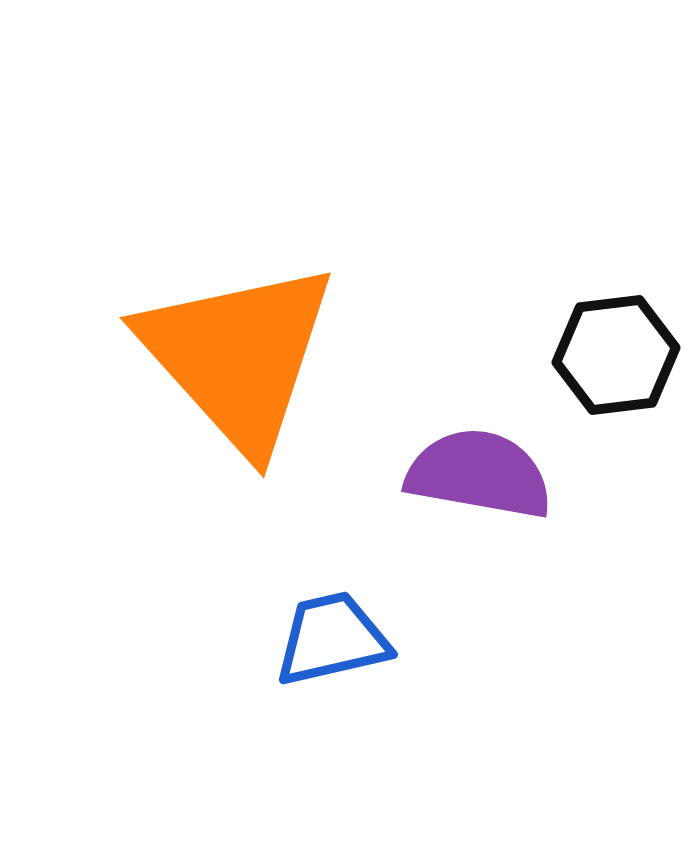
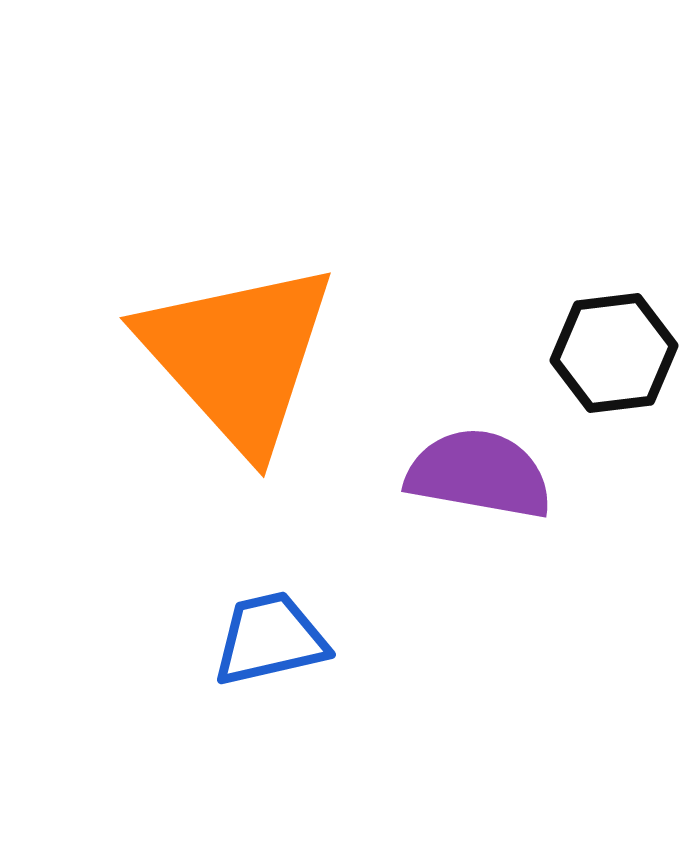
black hexagon: moved 2 px left, 2 px up
blue trapezoid: moved 62 px left
